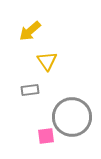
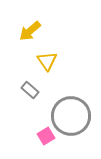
gray rectangle: rotated 48 degrees clockwise
gray circle: moved 1 px left, 1 px up
pink square: rotated 24 degrees counterclockwise
